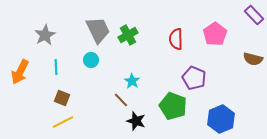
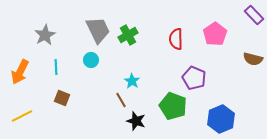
brown line: rotated 14 degrees clockwise
yellow line: moved 41 px left, 6 px up
